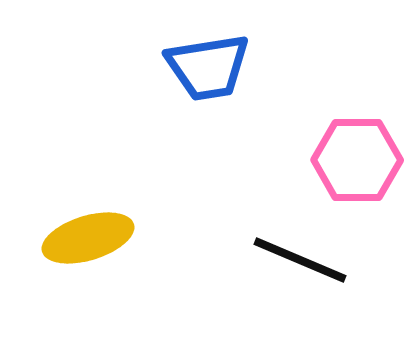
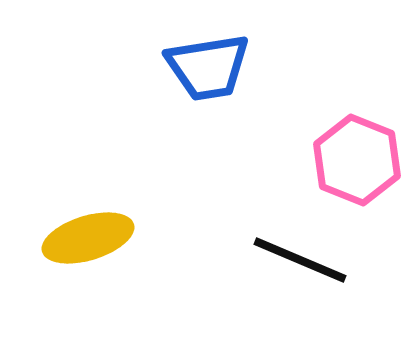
pink hexagon: rotated 22 degrees clockwise
